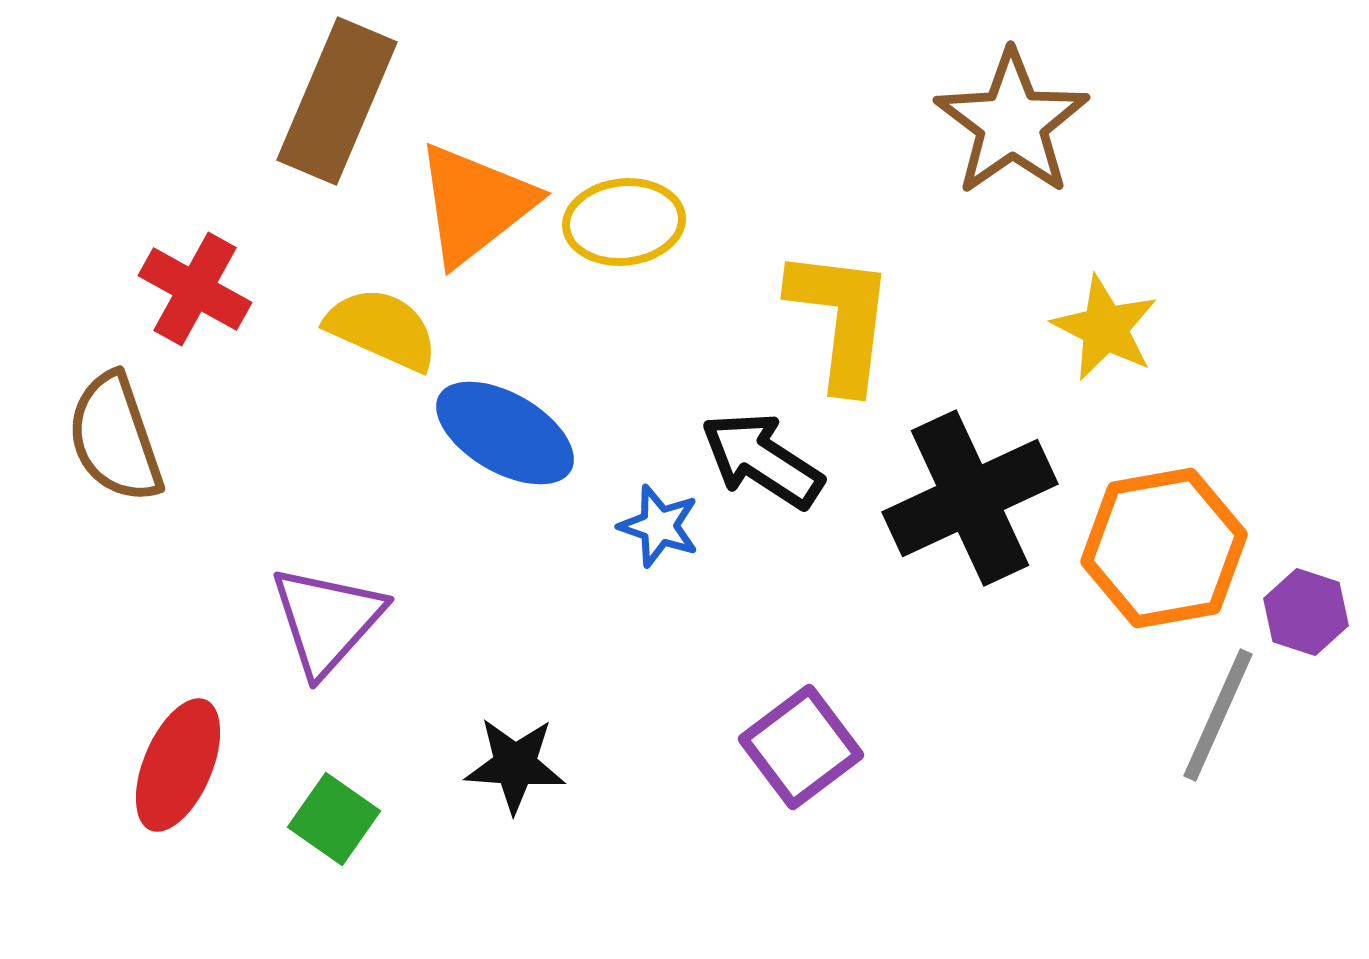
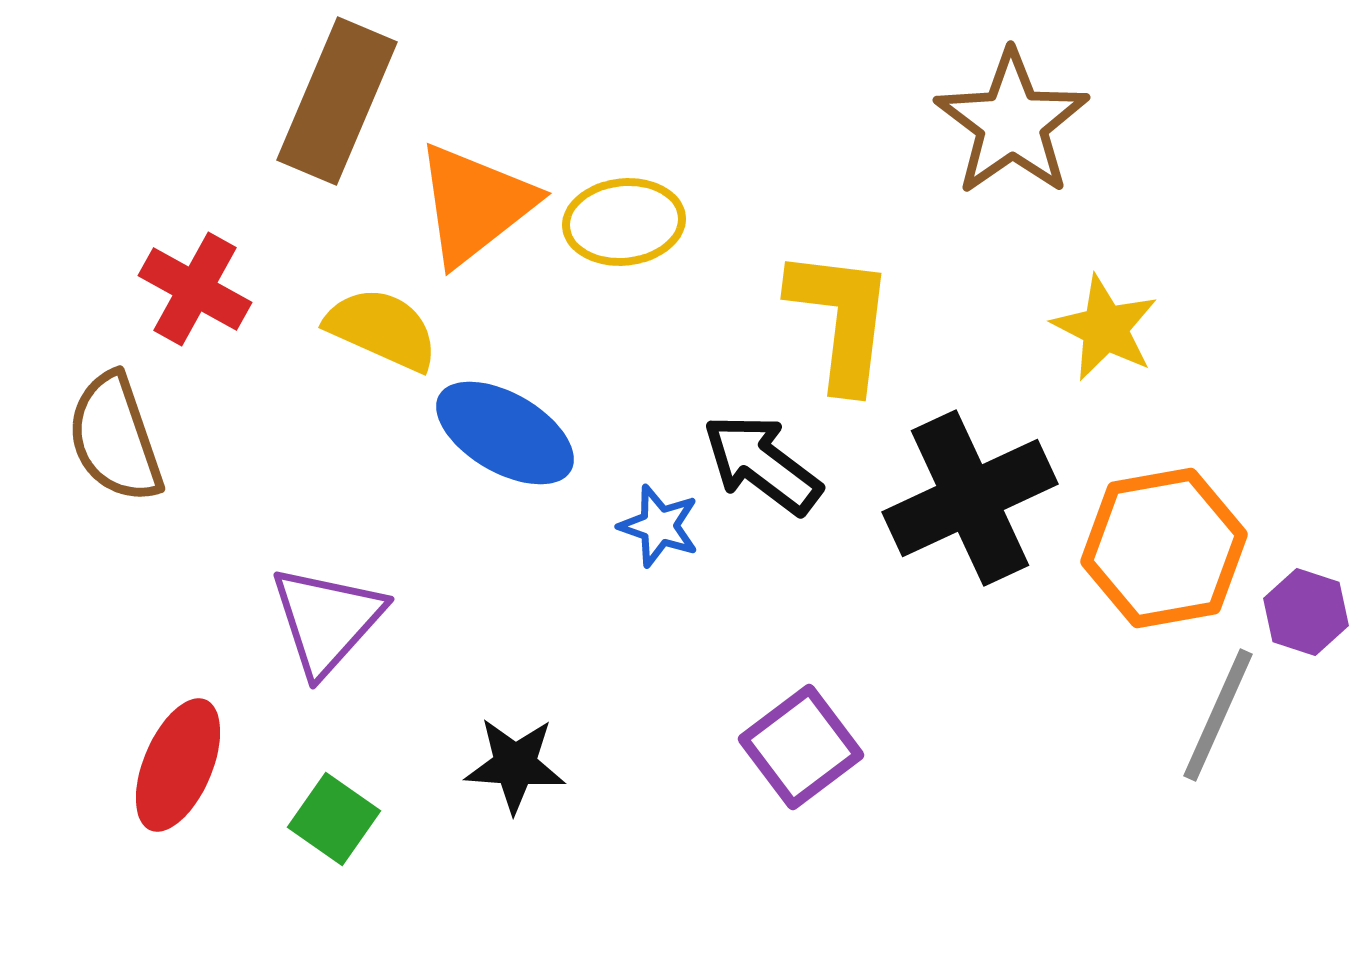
black arrow: moved 4 px down; rotated 4 degrees clockwise
